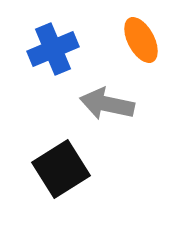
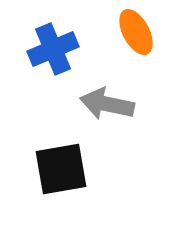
orange ellipse: moved 5 px left, 8 px up
black square: rotated 22 degrees clockwise
